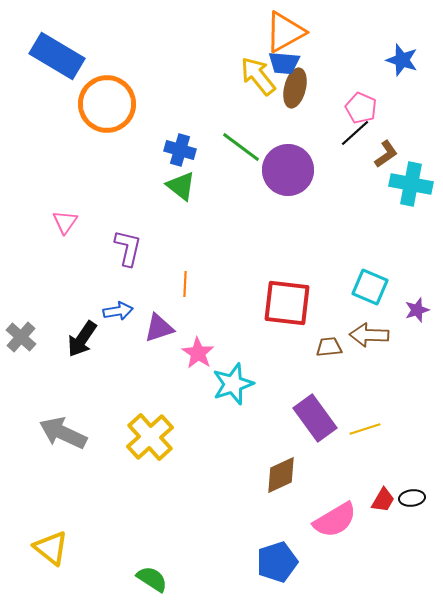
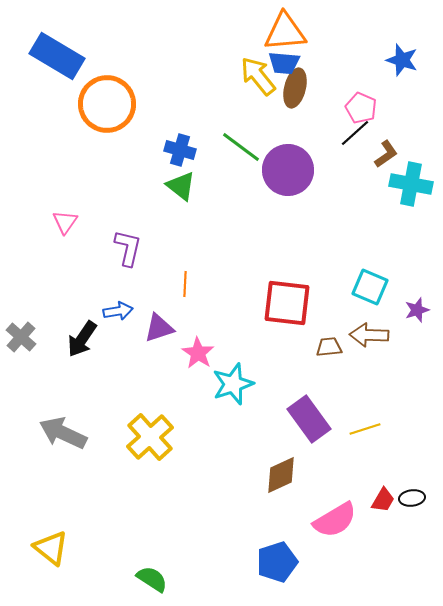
orange triangle: rotated 24 degrees clockwise
purple rectangle: moved 6 px left, 1 px down
